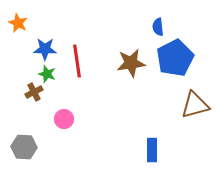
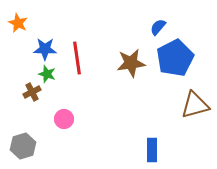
blue semicircle: rotated 48 degrees clockwise
red line: moved 3 px up
brown cross: moved 2 px left
gray hexagon: moved 1 px left, 1 px up; rotated 20 degrees counterclockwise
